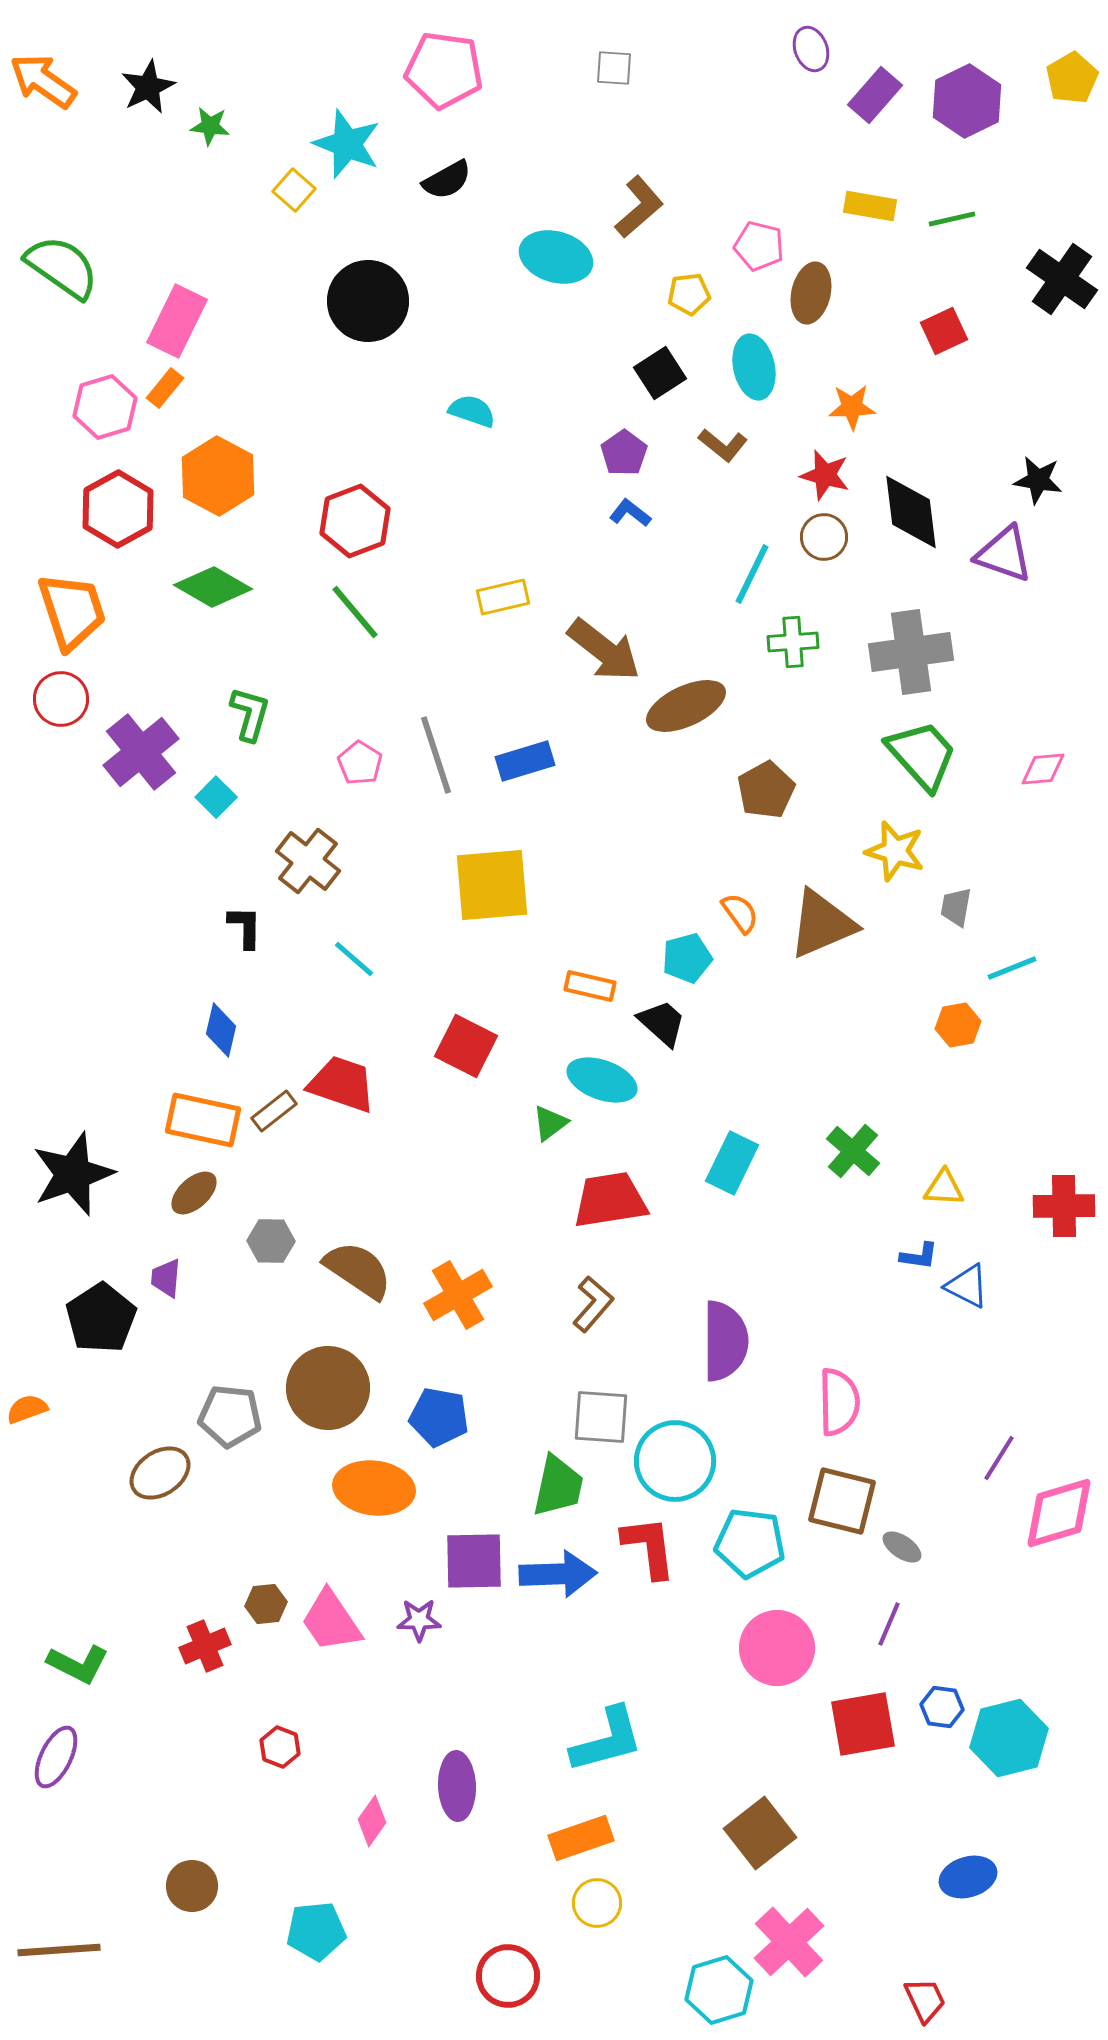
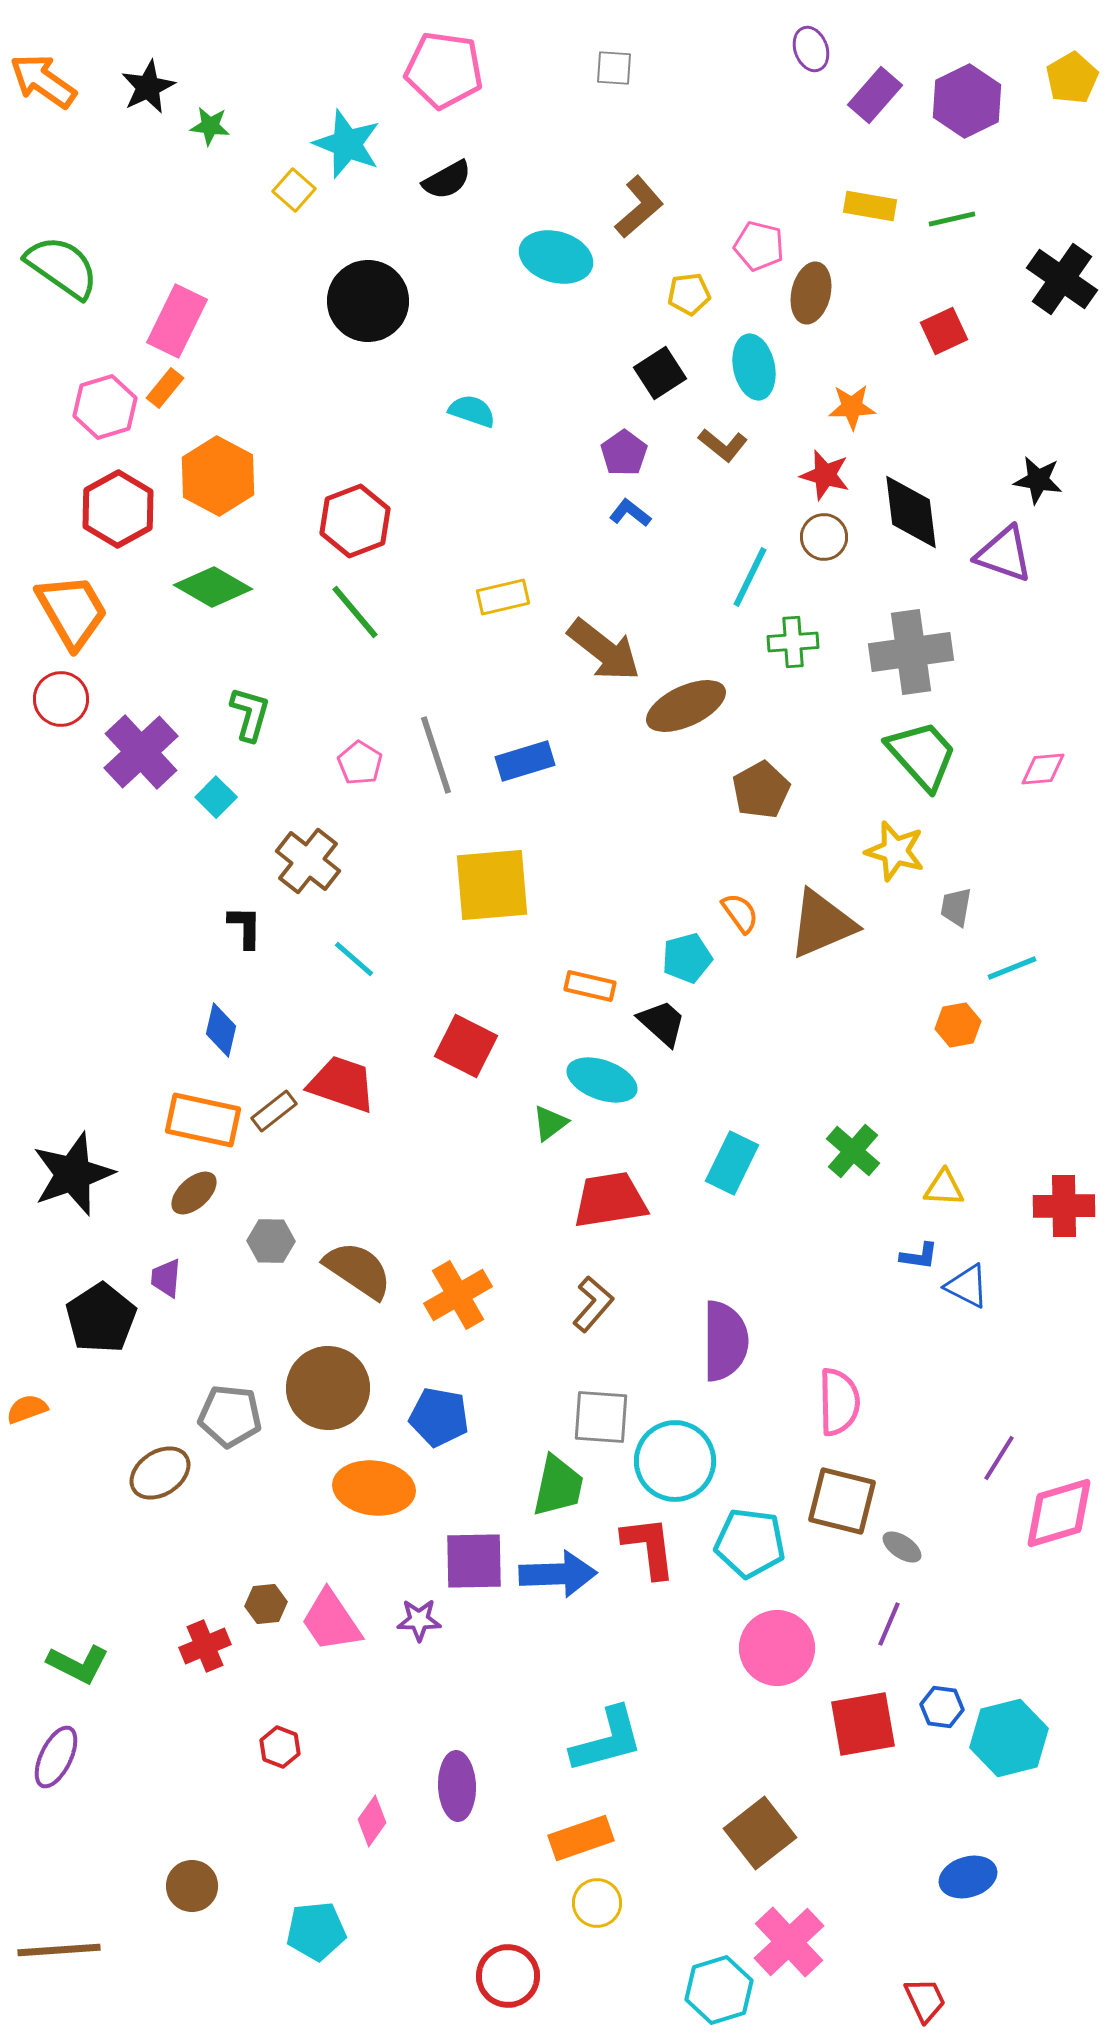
cyan line at (752, 574): moved 2 px left, 3 px down
orange trapezoid at (72, 611): rotated 12 degrees counterclockwise
purple cross at (141, 752): rotated 4 degrees counterclockwise
brown pentagon at (766, 790): moved 5 px left
